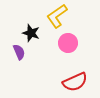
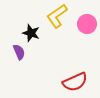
pink circle: moved 19 px right, 19 px up
